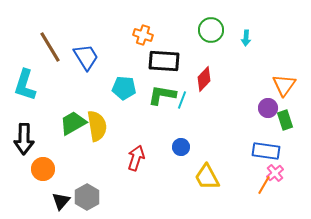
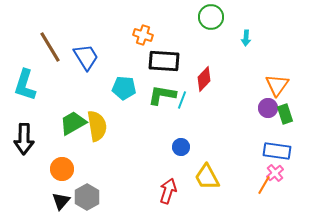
green circle: moved 13 px up
orange triangle: moved 7 px left
green rectangle: moved 6 px up
blue rectangle: moved 11 px right
red arrow: moved 32 px right, 33 px down
orange circle: moved 19 px right
